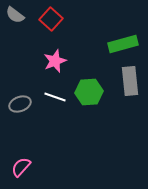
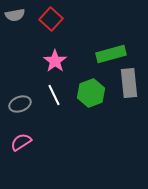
gray semicircle: rotated 48 degrees counterclockwise
green rectangle: moved 12 px left, 10 px down
pink star: rotated 15 degrees counterclockwise
gray rectangle: moved 1 px left, 2 px down
green hexagon: moved 2 px right, 1 px down; rotated 16 degrees counterclockwise
white line: moved 1 px left, 2 px up; rotated 45 degrees clockwise
pink semicircle: moved 25 px up; rotated 15 degrees clockwise
